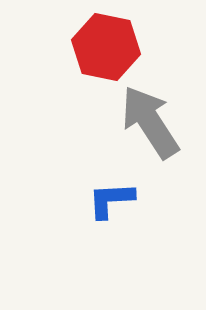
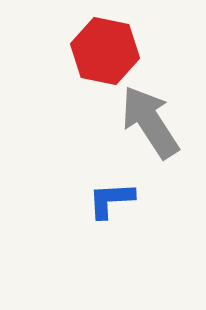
red hexagon: moved 1 px left, 4 px down
